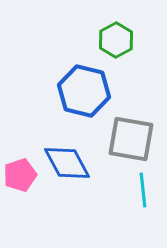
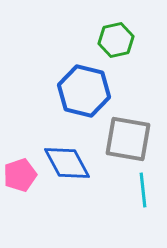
green hexagon: rotated 16 degrees clockwise
gray square: moved 3 px left
